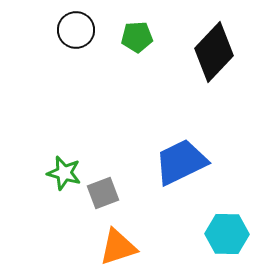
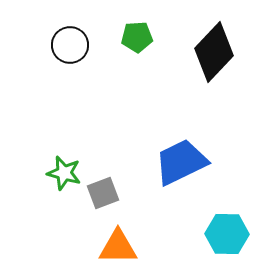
black circle: moved 6 px left, 15 px down
orange triangle: rotated 18 degrees clockwise
